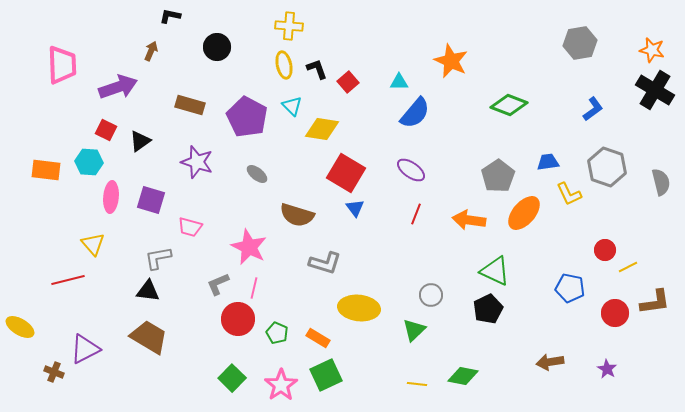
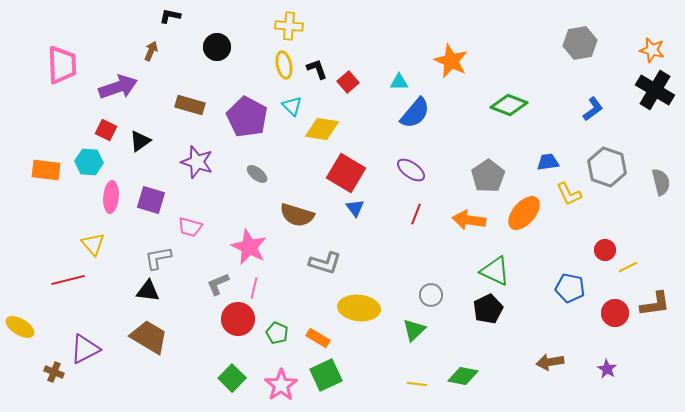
gray pentagon at (498, 176): moved 10 px left
brown L-shape at (655, 302): moved 2 px down
